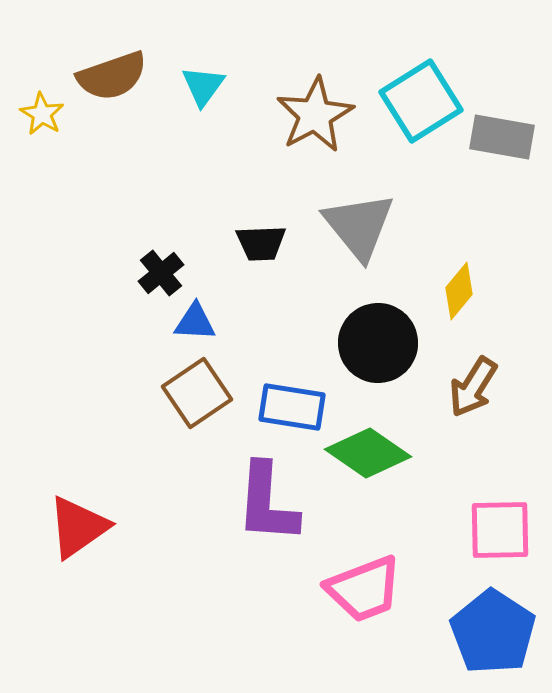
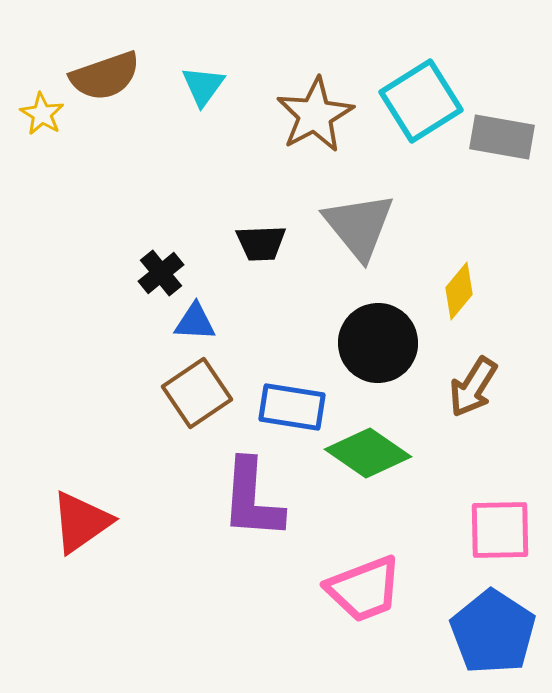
brown semicircle: moved 7 px left
purple L-shape: moved 15 px left, 4 px up
red triangle: moved 3 px right, 5 px up
